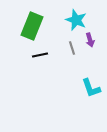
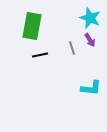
cyan star: moved 14 px right, 2 px up
green rectangle: rotated 12 degrees counterclockwise
purple arrow: rotated 16 degrees counterclockwise
cyan L-shape: rotated 65 degrees counterclockwise
